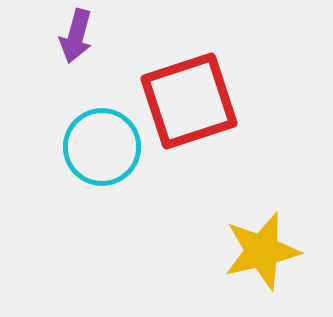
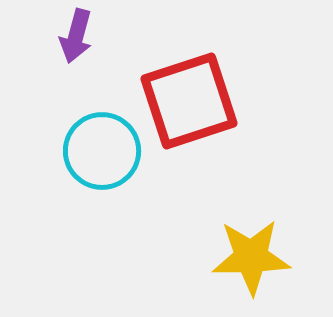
cyan circle: moved 4 px down
yellow star: moved 11 px left, 6 px down; rotated 12 degrees clockwise
